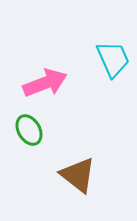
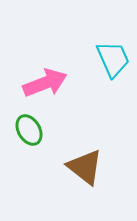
brown triangle: moved 7 px right, 8 px up
